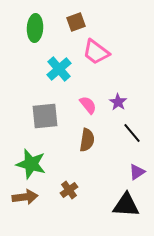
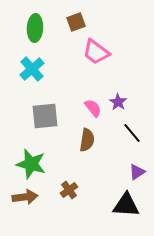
cyan cross: moved 27 px left
pink semicircle: moved 5 px right, 3 px down
